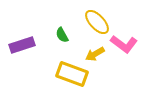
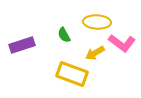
yellow ellipse: rotated 44 degrees counterclockwise
green semicircle: moved 2 px right
pink L-shape: moved 2 px left, 1 px up
yellow arrow: moved 1 px up
